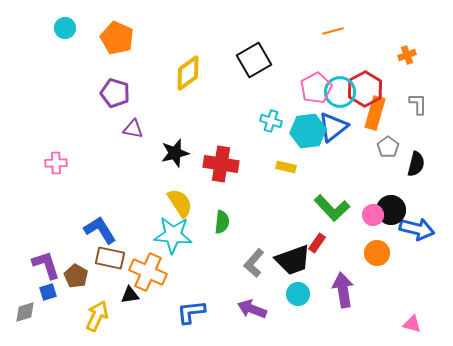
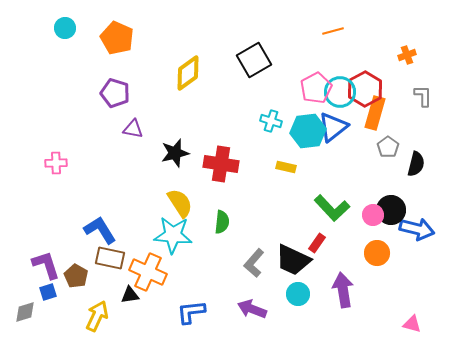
gray L-shape at (418, 104): moved 5 px right, 8 px up
black trapezoid at (293, 260): rotated 45 degrees clockwise
